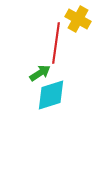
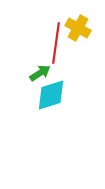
yellow cross: moved 9 px down
